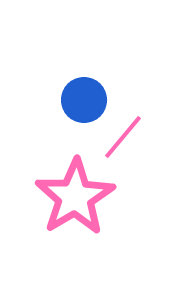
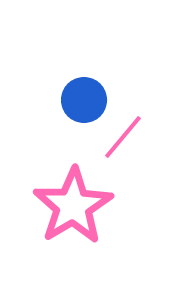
pink star: moved 2 px left, 9 px down
